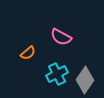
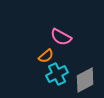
orange semicircle: moved 18 px right, 3 px down
gray diamond: rotated 28 degrees clockwise
